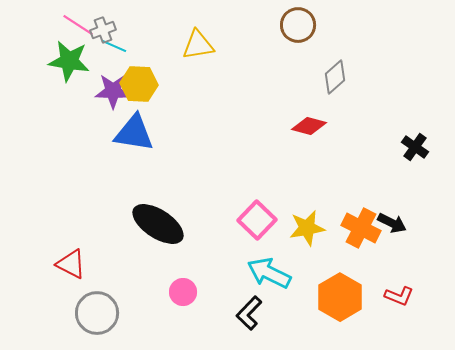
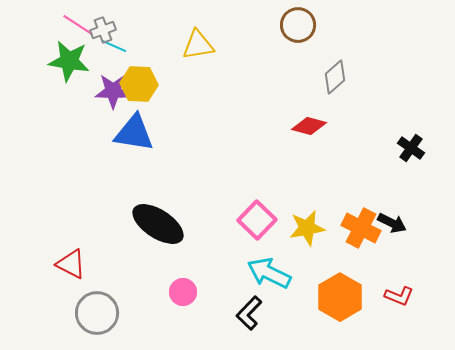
black cross: moved 4 px left, 1 px down
